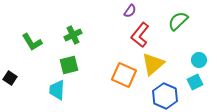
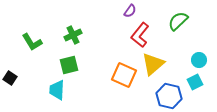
blue hexagon: moved 4 px right; rotated 10 degrees counterclockwise
